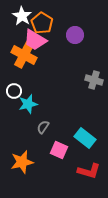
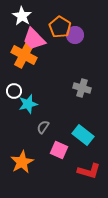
orange pentagon: moved 18 px right, 4 px down
pink trapezoid: moved 1 px left, 1 px up; rotated 15 degrees clockwise
gray cross: moved 12 px left, 8 px down
cyan rectangle: moved 2 px left, 3 px up
orange star: rotated 15 degrees counterclockwise
